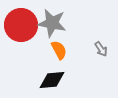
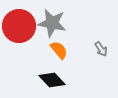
red circle: moved 2 px left, 1 px down
orange semicircle: rotated 12 degrees counterclockwise
black diamond: rotated 52 degrees clockwise
